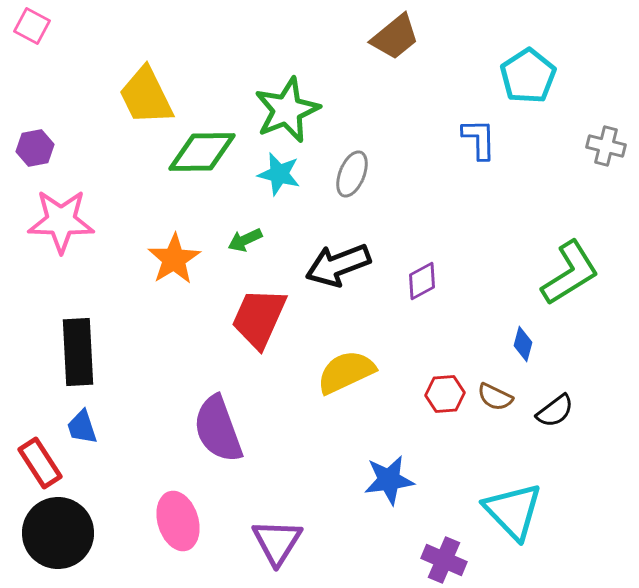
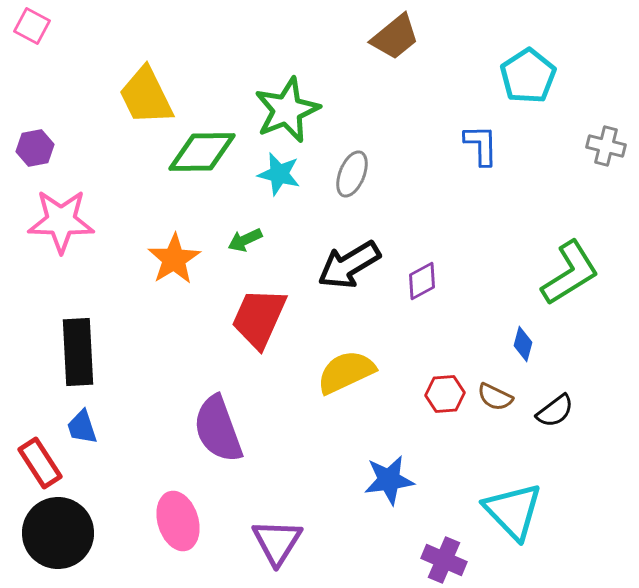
blue L-shape: moved 2 px right, 6 px down
black arrow: moved 11 px right; rotated 10 degrees counterclockwise
